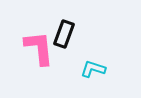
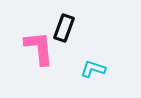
black rectangle: moved 6 px up
